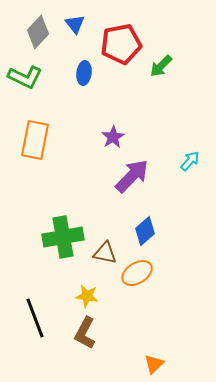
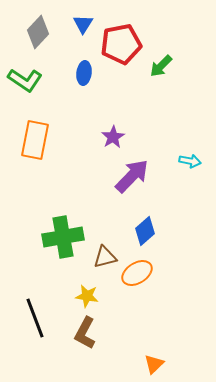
blue triangle: moved 8 px right; rotated 10 degrees clockwise
green L-shape: moved 3 px down; rotated 8 degrees clockwise
cyan arrow: rotated 60 degrees clockwise
brown triangle: moved 4 px down; rotated 25 degrees counterclockwise
